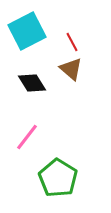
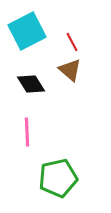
brown triangle: moved 1 px left, 1 px down
black diamond: moved 1 px left, 1 px down
pink line: moved 5 px up; rotated 40 degrees counterclockwise
green pentagon: rotated 27 degrees clockwise
